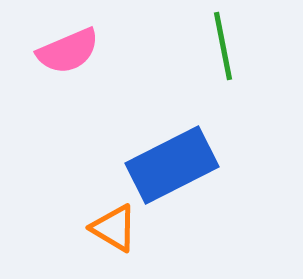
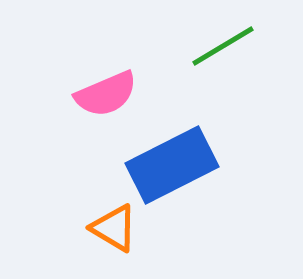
green line: rotated 70 degrees clockwise
pink semicircle: moved 38 px right, 43 px down
